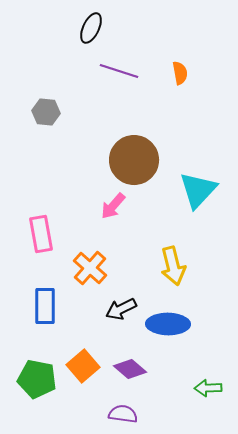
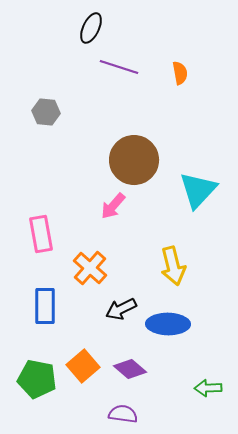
purple line: moved 4 px up
